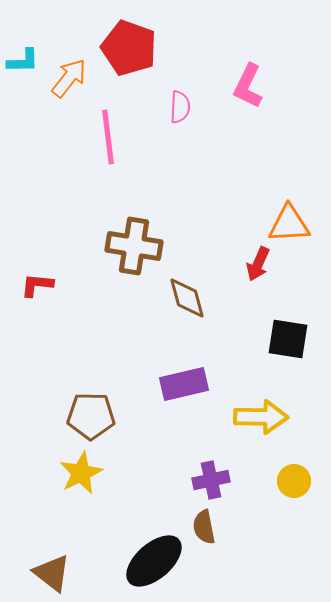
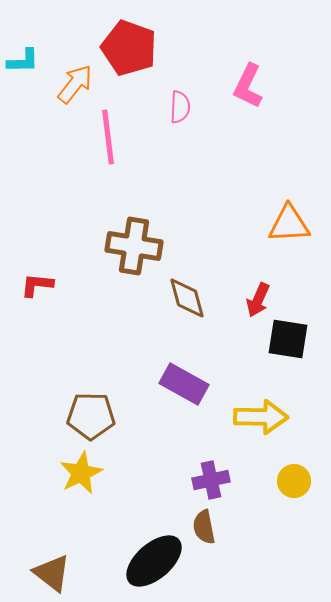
orange arrow: moved 6 px right, 6 px down
red arrow: moved 36 px down
purple rectangle: rotated 42 degrees clockwise
